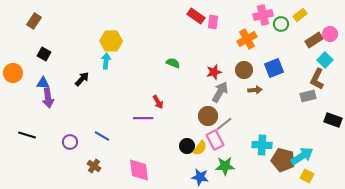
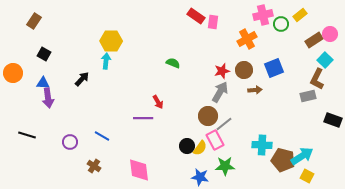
red star at (214, 72): moved 8 px right, 1 px up
